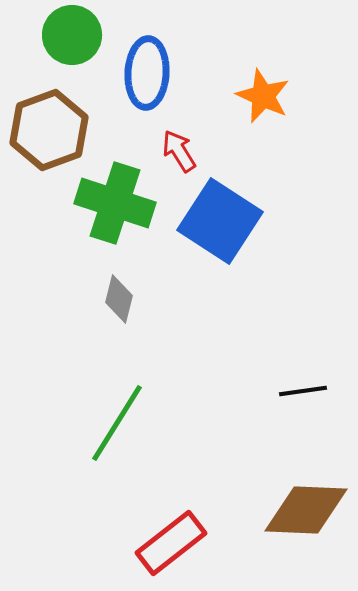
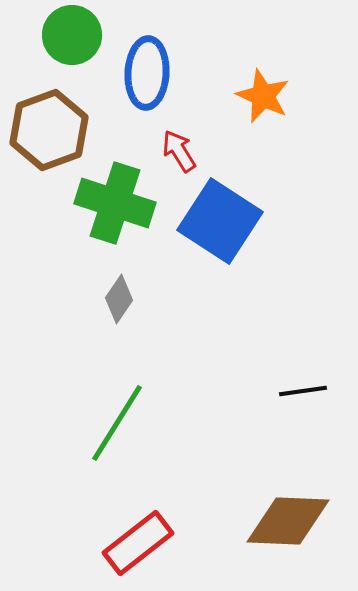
gray diamond: rotated 21 degrees clockwise
brown diamond: moved 18 px left, 11 px down
red rectangle: moved 33 px left
